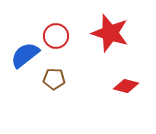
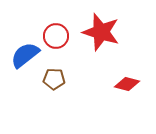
red star: moved 9 px left, 1 px up
red diamond: moved 1 px right, 2 px up
